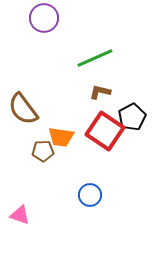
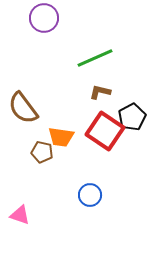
brown semicircle: moved 1 px up
brown pentagon: moved 1 px left, 1 px down; rotated 15 degrees clockwise
